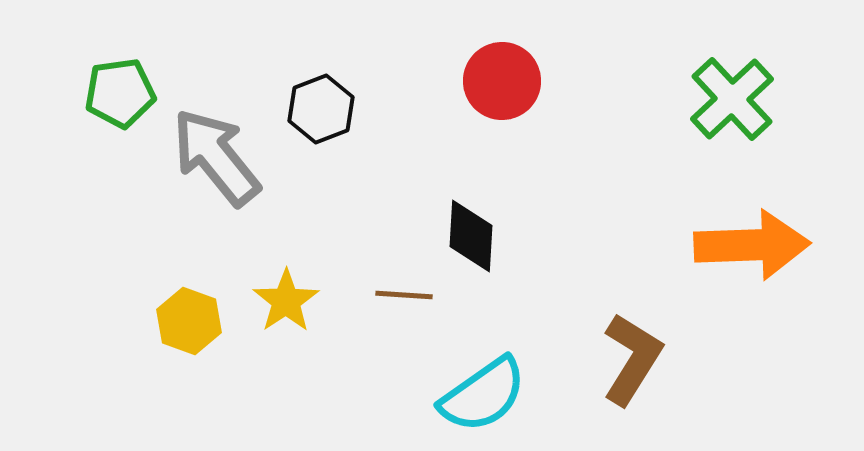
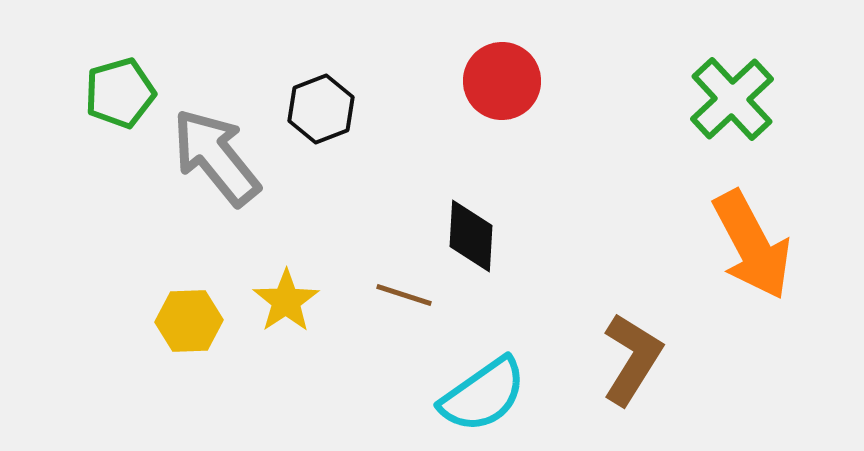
green pentagon: rotated 8 degrees counterclockwise
orange arrow: rotated 64 degrees clockwise
brown line: rotated 14 degrees clockwise
yellow hexagon: rotated 22 degrees counterclockwise
